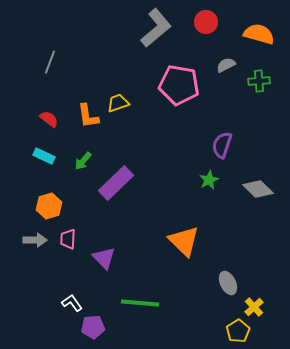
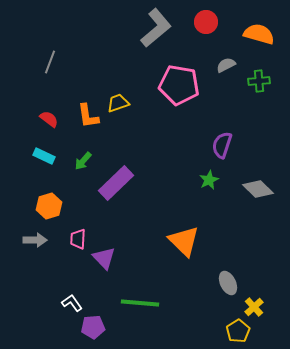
pink trapezoid: moved 10 px right
